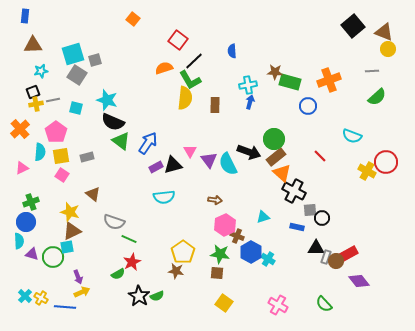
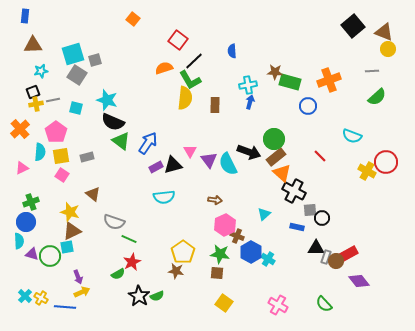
cyan triangle at (263, 217): moved 1 px right, 3 px up; rotated 24 degrees counterclockwise
green circle at (53, 257): moved 3 px left, 1 px up
